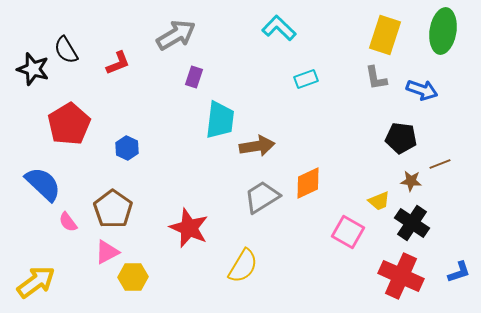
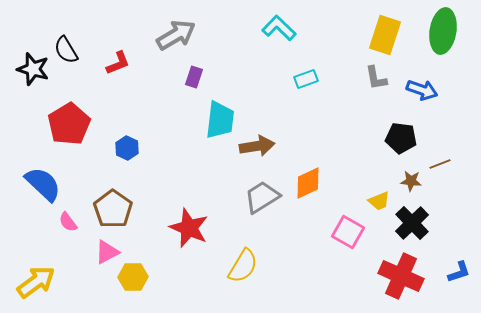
black cross: rotated 12 degrees clockwise
